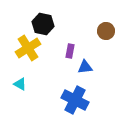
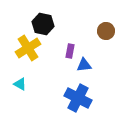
blue triangle: moved 1 px left, 2 px up
blue cross: moved 3 px right, 2 px up
